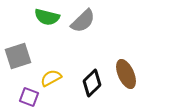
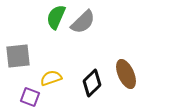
green semicircle: moved 9 px right; rotated 100 degrees clockwise
gray semicircle: moved 1 px down
gray square: rotated 12 degrees clockwise
yellow semicircle: rotated 10 degrees clockwise
purple square: moved 1 px right
